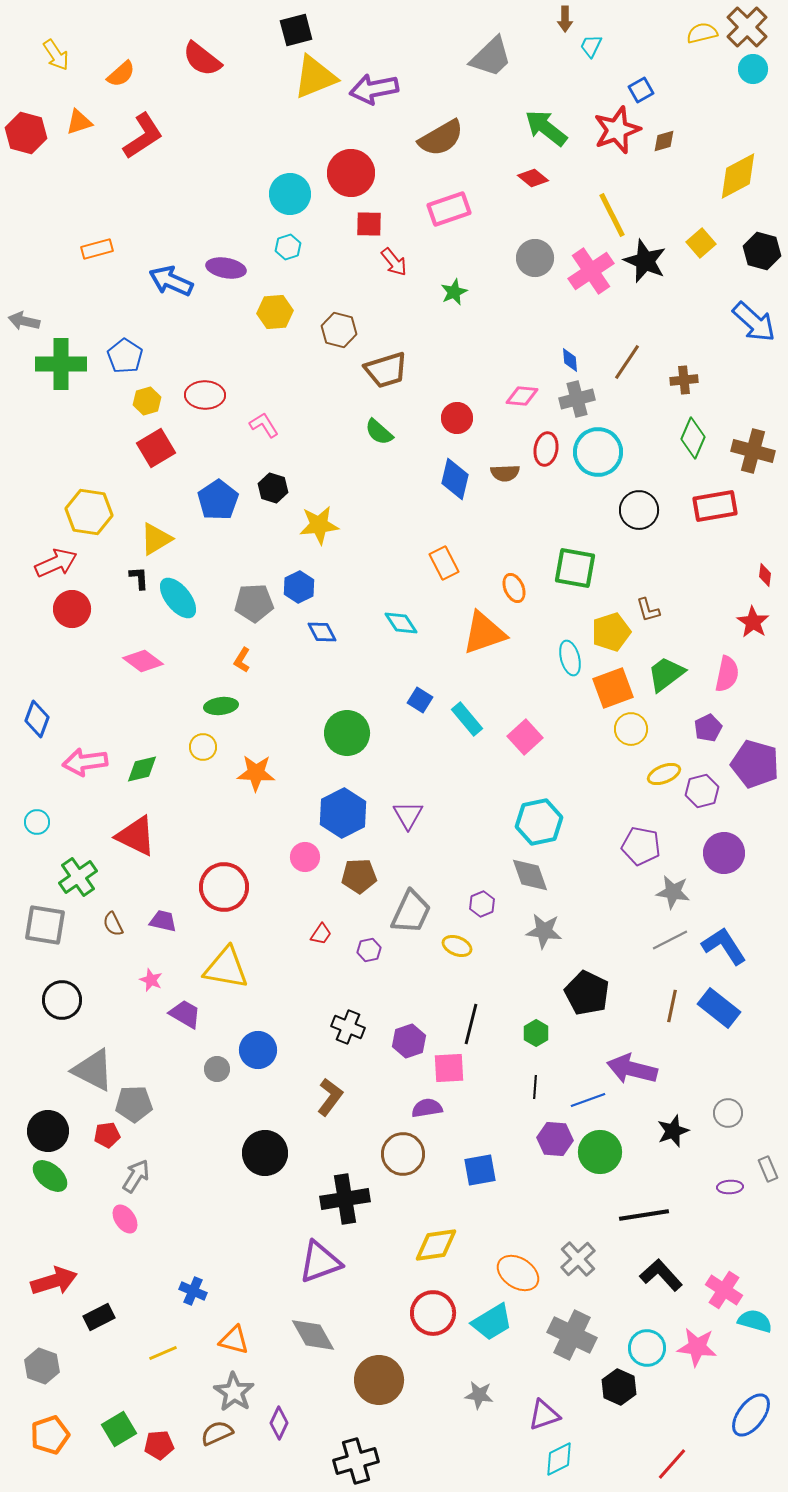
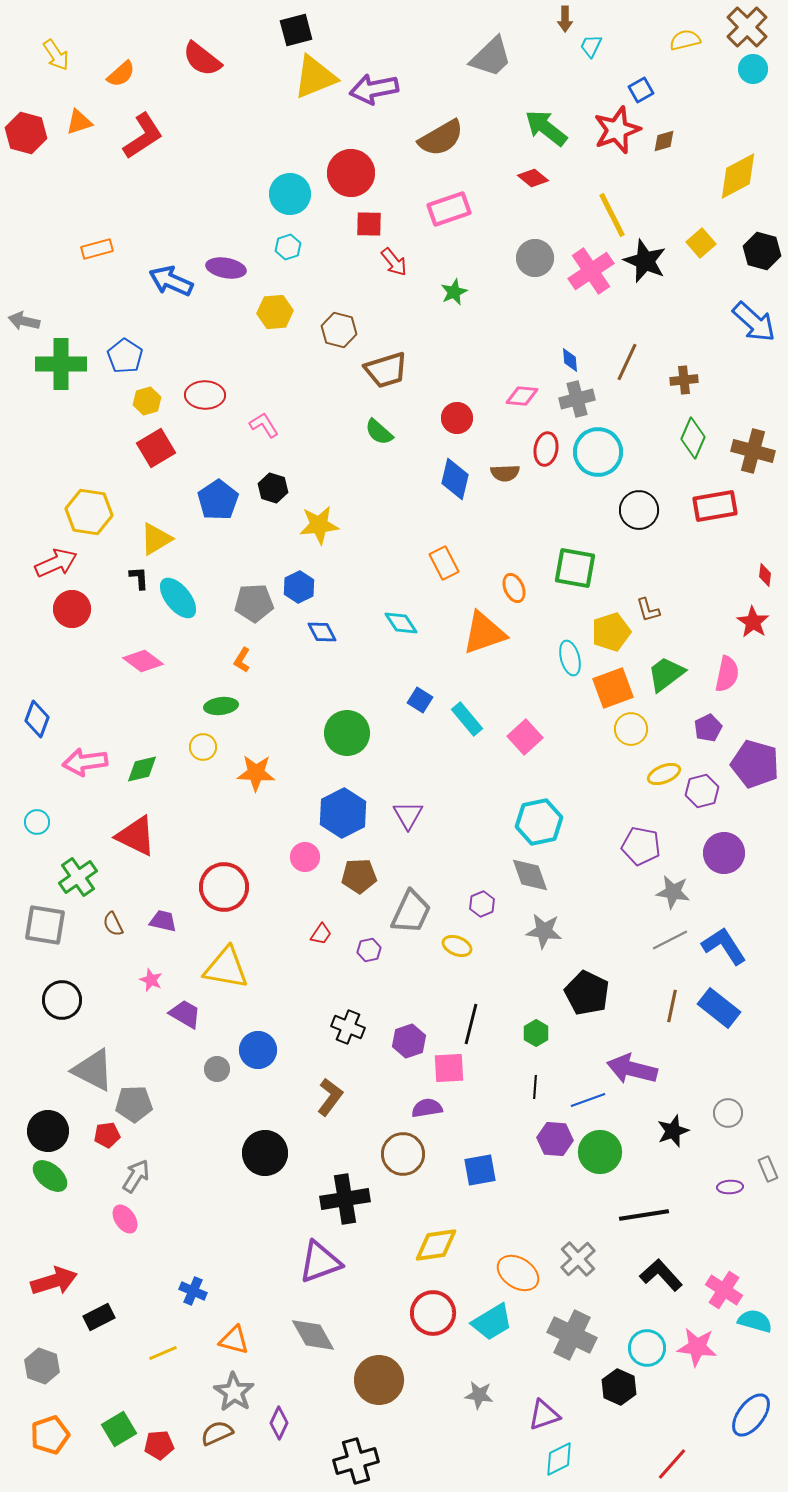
yellow semicircle at (702, 33): moved 17 px left, 7 px down
brown line at (627, 362): rotated 9 degrees counterclockwise
